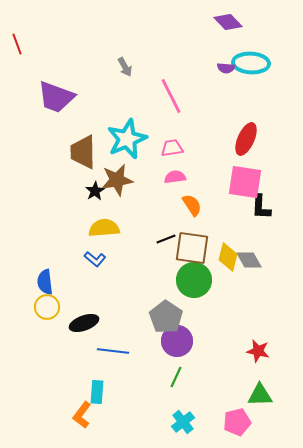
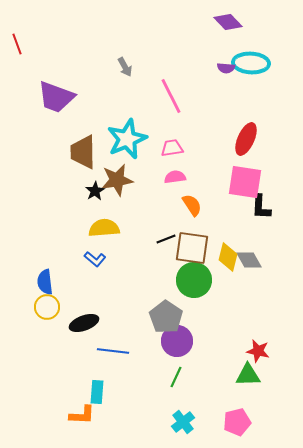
green triangle: moved 12 px left, 20 px up
orange L-shape: rotated 124 degrees counterclockwise
